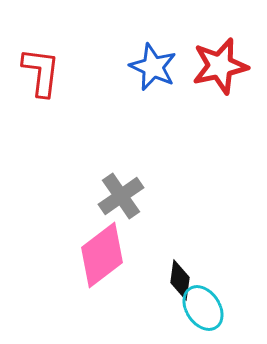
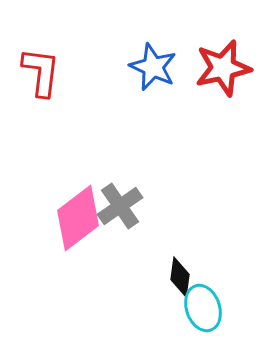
red star: moved 3 px right, 2 px down
gray cross: moved 1 px left, 10 px down
pink diamond: moved 24 px left, 37 px up
black diamond: moved 3 px up
cyan ellipse: rotated 15 degrees clockwise
